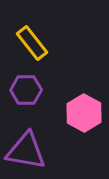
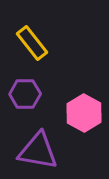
purple hexagon: moved 1 px left, 4 px down
purple triangle: moved 12 px right
